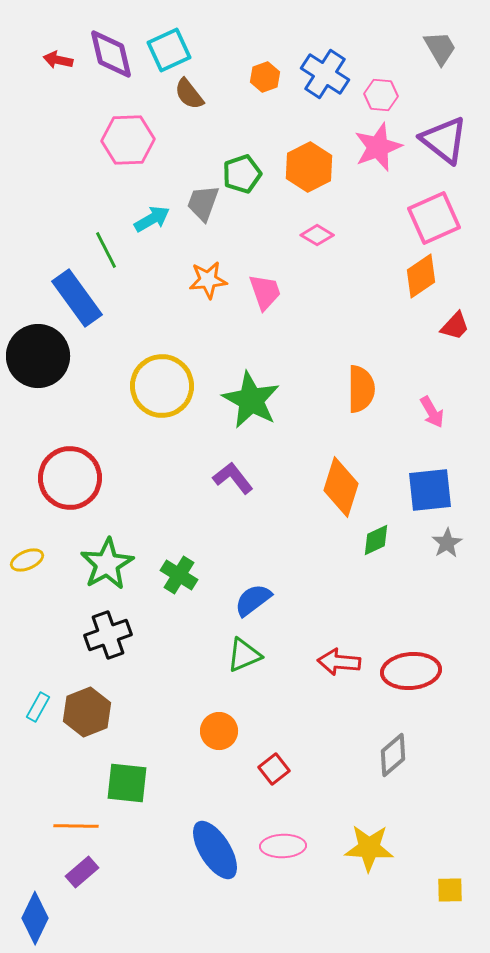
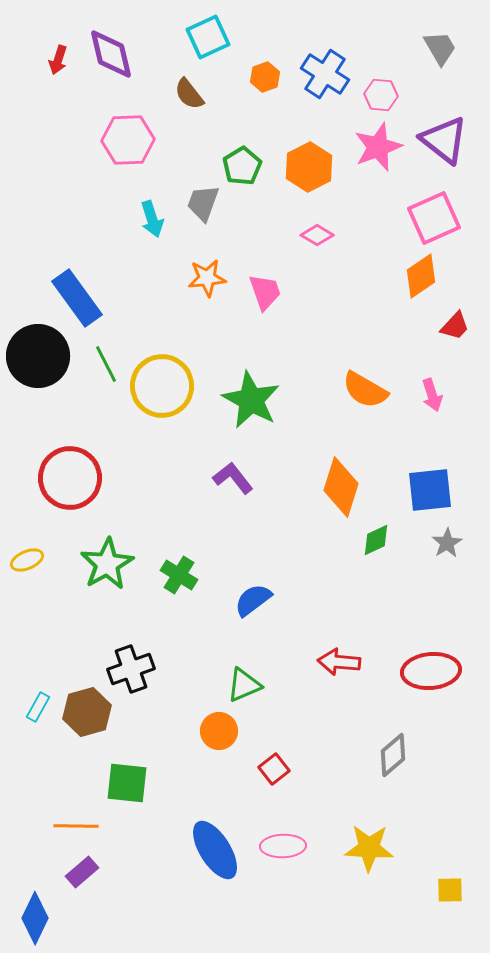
cyan square at (169, 50): moved 39 px right, 13 px up
red arrow at (58, 60): rotated 84 degrees counterclockwise
green pentagon at (242, 174): moved 8 px up; rotated 12 degrees counterclockwise
cyan arrow at (152, 219): rotated 102 degrees clockwise
green line at (106, 250): moved 114 px down
orange star at (208, 280): moved 1 px left, 2 px up
orange semicircle at (361, 389): moved 4 px right, 1 px down; rotated 120 degrees clockwise
pink arrow at (432, 412): moved 17 px up; rotated 12 degrees clockwise
black cross at (108, 635): moved 23 px right, 34 px down
green triangle at (244, 655): moved 30 px down
red ellipse at (411, 671): moved 20 px right
brown hexagon at (87, 712): rotated 6 degrees clockwise
